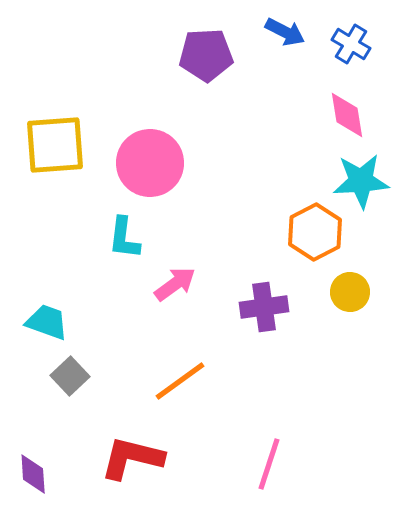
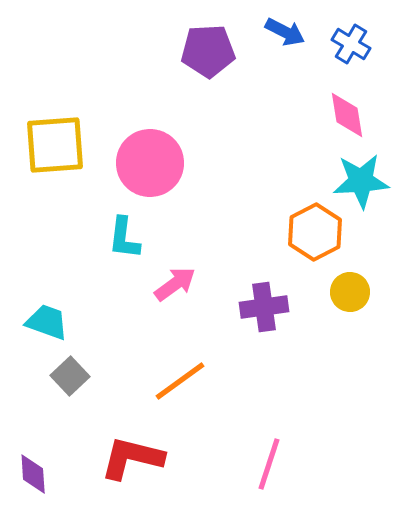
purple pentagon: moved 2 px right, 4 px up
